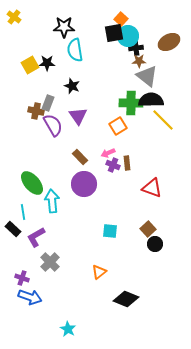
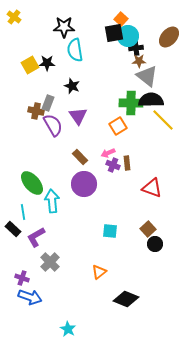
brown ellipse at (169, 42): moved 5 px up; rotated 20 degrees counterclockwise
